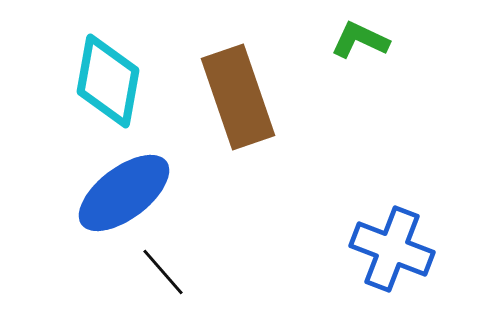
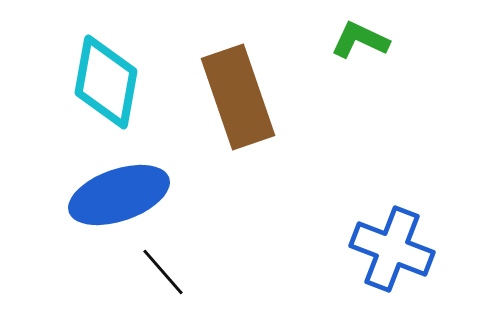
cyan diamond: moved 2 px left, 1 px down
blue ellipse: moved 5 px left, 2 px down; rotated 18 degrees clockwise
